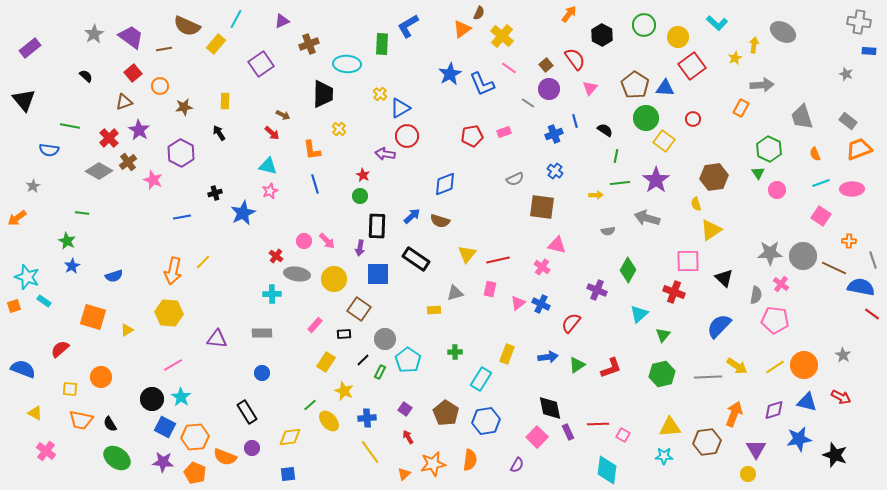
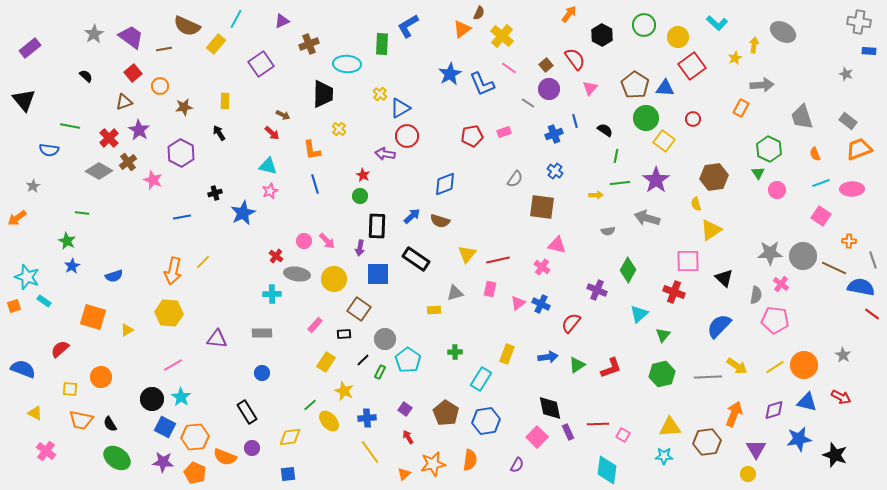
gray semicircle at (515, 179): rotated 30 degrees counterclockwise
